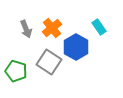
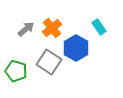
gray arrow: rotated 108 degrees counterclockwise
blue hexagon: moved 1 px down
